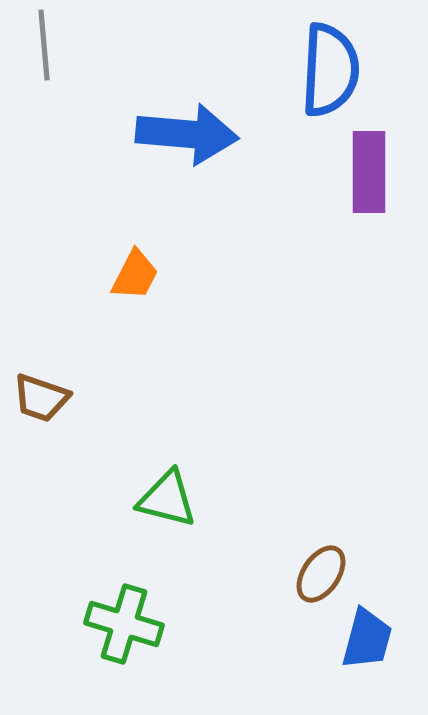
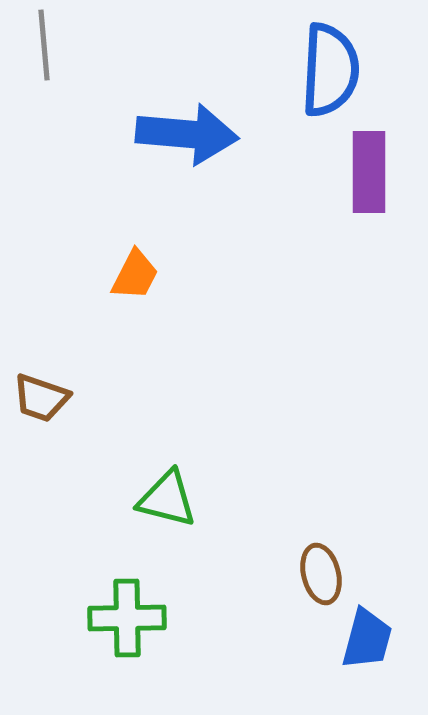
brown ellipse: rotated 48 degrees counterclockwise
green cross: moved 3 px right, 6 px up; rotated 18 degrees counterclockwise
